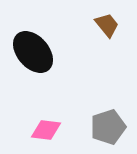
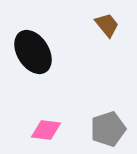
black ellipse: rotated 9 degrees clockwise
gray pentagon: moved 2 px down
